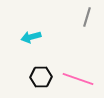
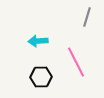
cyan arrow: moved 7 px right, 4 px down; rotated 12 degrees clockwise
pink line: moved 2 px left, 17 px up; rotated 44 degrees clockwise
